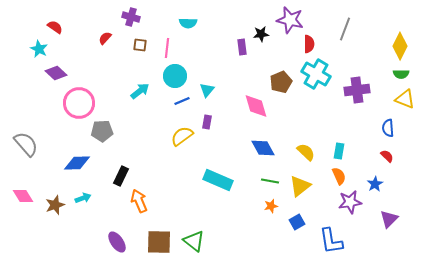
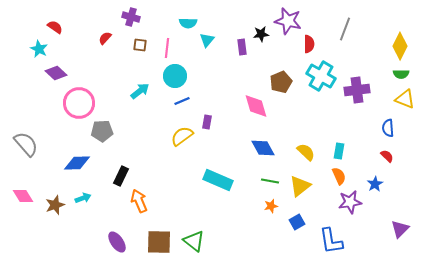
purple star at (290, 20): moved 2 px left, 1 px down
cyan cross at (316, 74): moved 5 px right, 2 px down
cyan triangle at (207, 90): moved 50 px up
purple triangle at (389, 219): moved 11 px right, 10 px down
